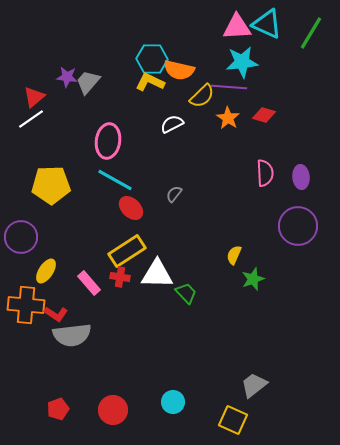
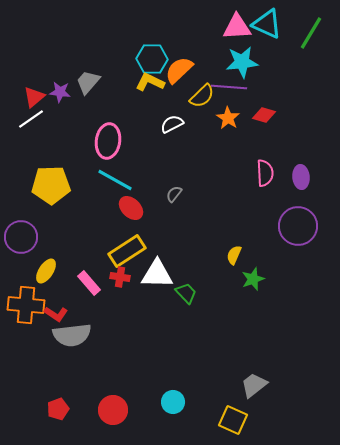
orange semicircle at (179, 70): rotated 124 degrees clockwise
purple star at (67, 77): moved 7 px left, 15 px down
